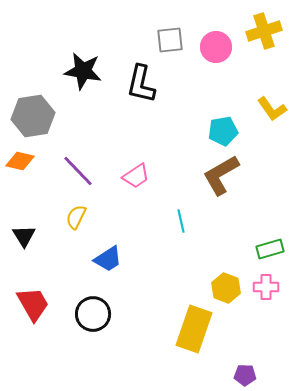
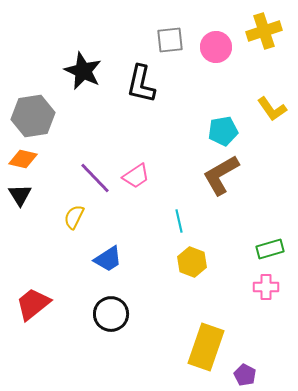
black star: rotated 15 degrees clockwise
orange diamond: moved 3 px right, 2 px up
purple line: moved 17 px right, 7 px down
yellow semicircle: moved 2 px left
cyan line: moved 2 px left
black triangle: moved 4 px left, 41 px up
yellow hexagon: moved 34 px left, 26 px up
red trapezoid: rotated 99 degrees counterclockwise
black circle: moved 18 px right
yellow rectangle: moved 12 px right, 18 px down
purple pentagon: rotated 25 degrees clockwise
